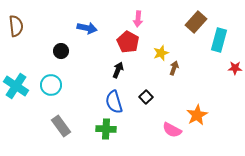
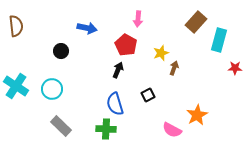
red pentagon: moved 2 px left, 3 px down
cyan circle: moved 1 px right, 4 px down
black square: moved 2 px right, 2 px up; rotated 16 degrees clockwise
blue semicircle: moved 1 px right, 2 px down
gray rectangle: rotated 10 degrees counterclockwise
